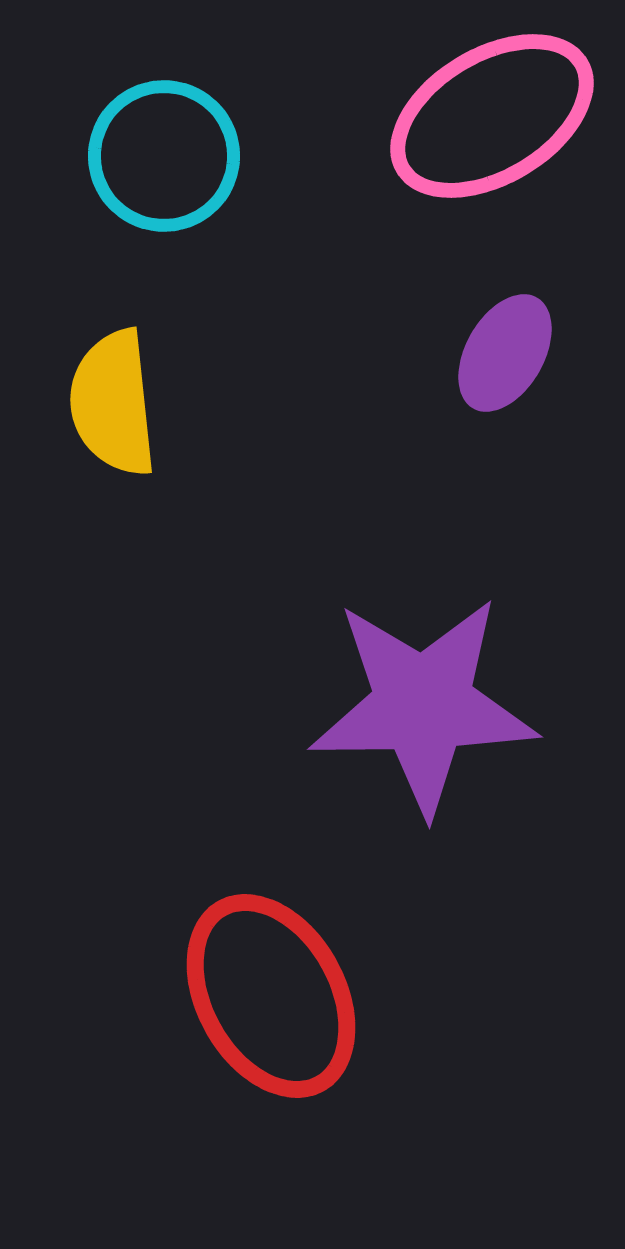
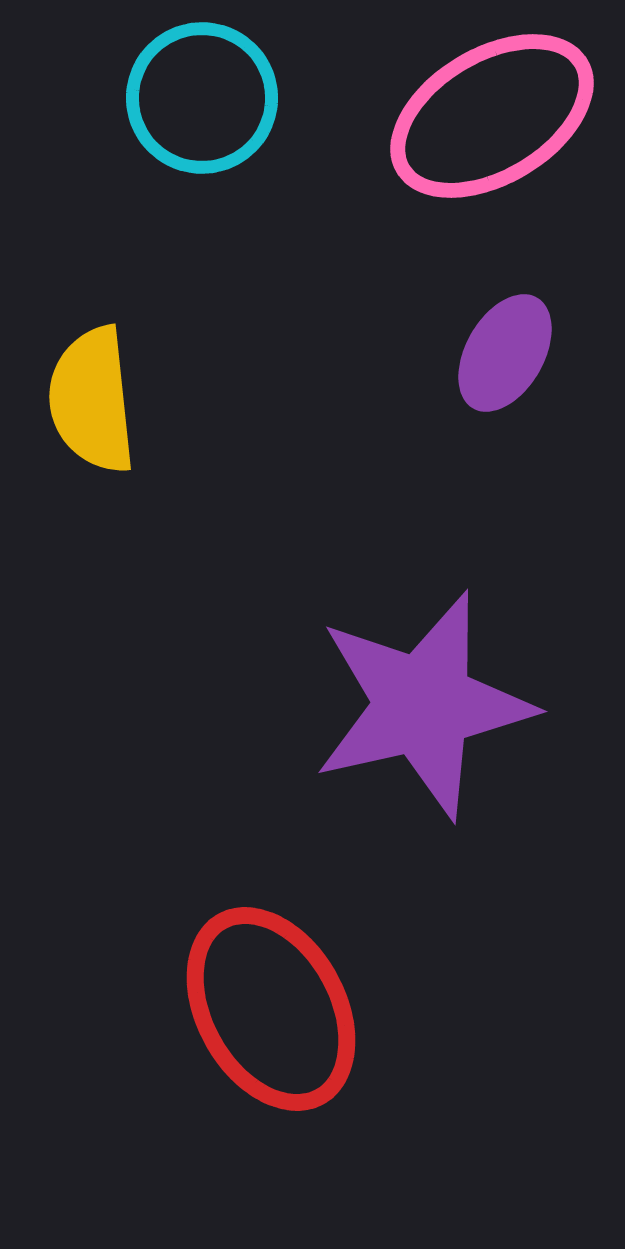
cyan circle: moved 38 px right, 58 px up
yellow semicircle: moved 21 px left, 3 px up
purple star: rotated 12 degrees counterclockwise
red ellipse: moved 13 px down
